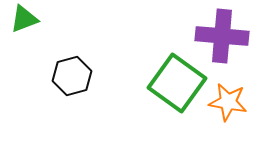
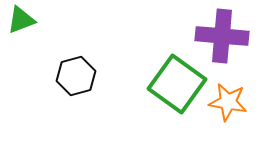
green triangle: moved 3 px left, 1 px down
black hexagon: moved 4 px right
green square: moved 1 px down
